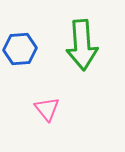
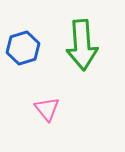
blue hexagon: moved 3 px right, 1 px up; rotated 12 degrees counterclockwise
